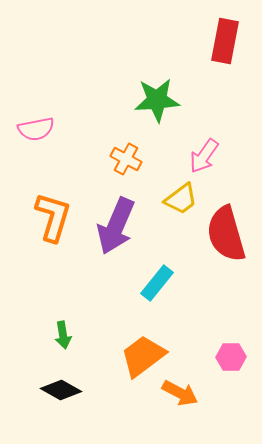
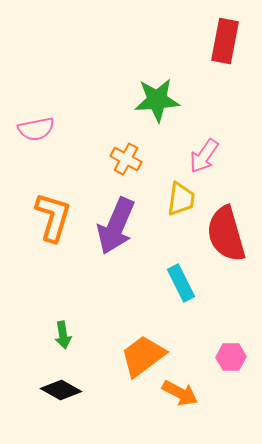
yellow trapezoid: rotated 45 degrees counterclockwise
cyan rectangle: moved 24 px right; rotated 66 degrees counterclockwise
